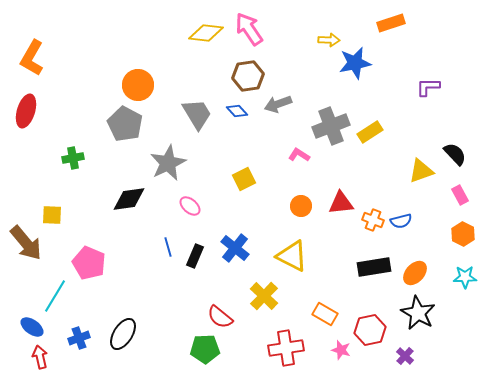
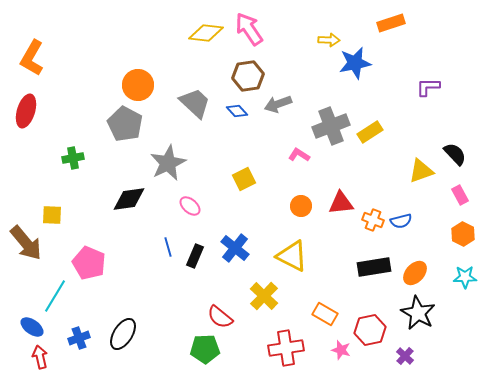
gray trapezoid at (197, 114): moved 2 px left, 11 px up; rotated 16 degrees counterclockwise
